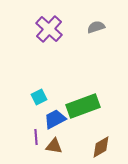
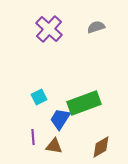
green rectangle: moved 1 px right, 3 px up
blue trapezoid: moved 5 px right; rotated 30 degrees counterclockwise
purple line: moved 3 px left
